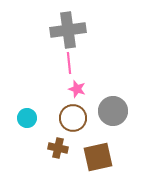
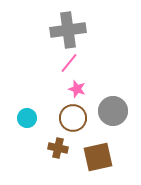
pink line: rotated 45 degrees clockwise
